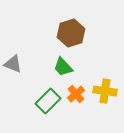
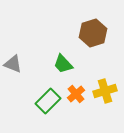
brown hexagon: moved 22 px right
green trapezoid: moved 3 px up
yellow cross: rotated 25 degrees counterclockwise
